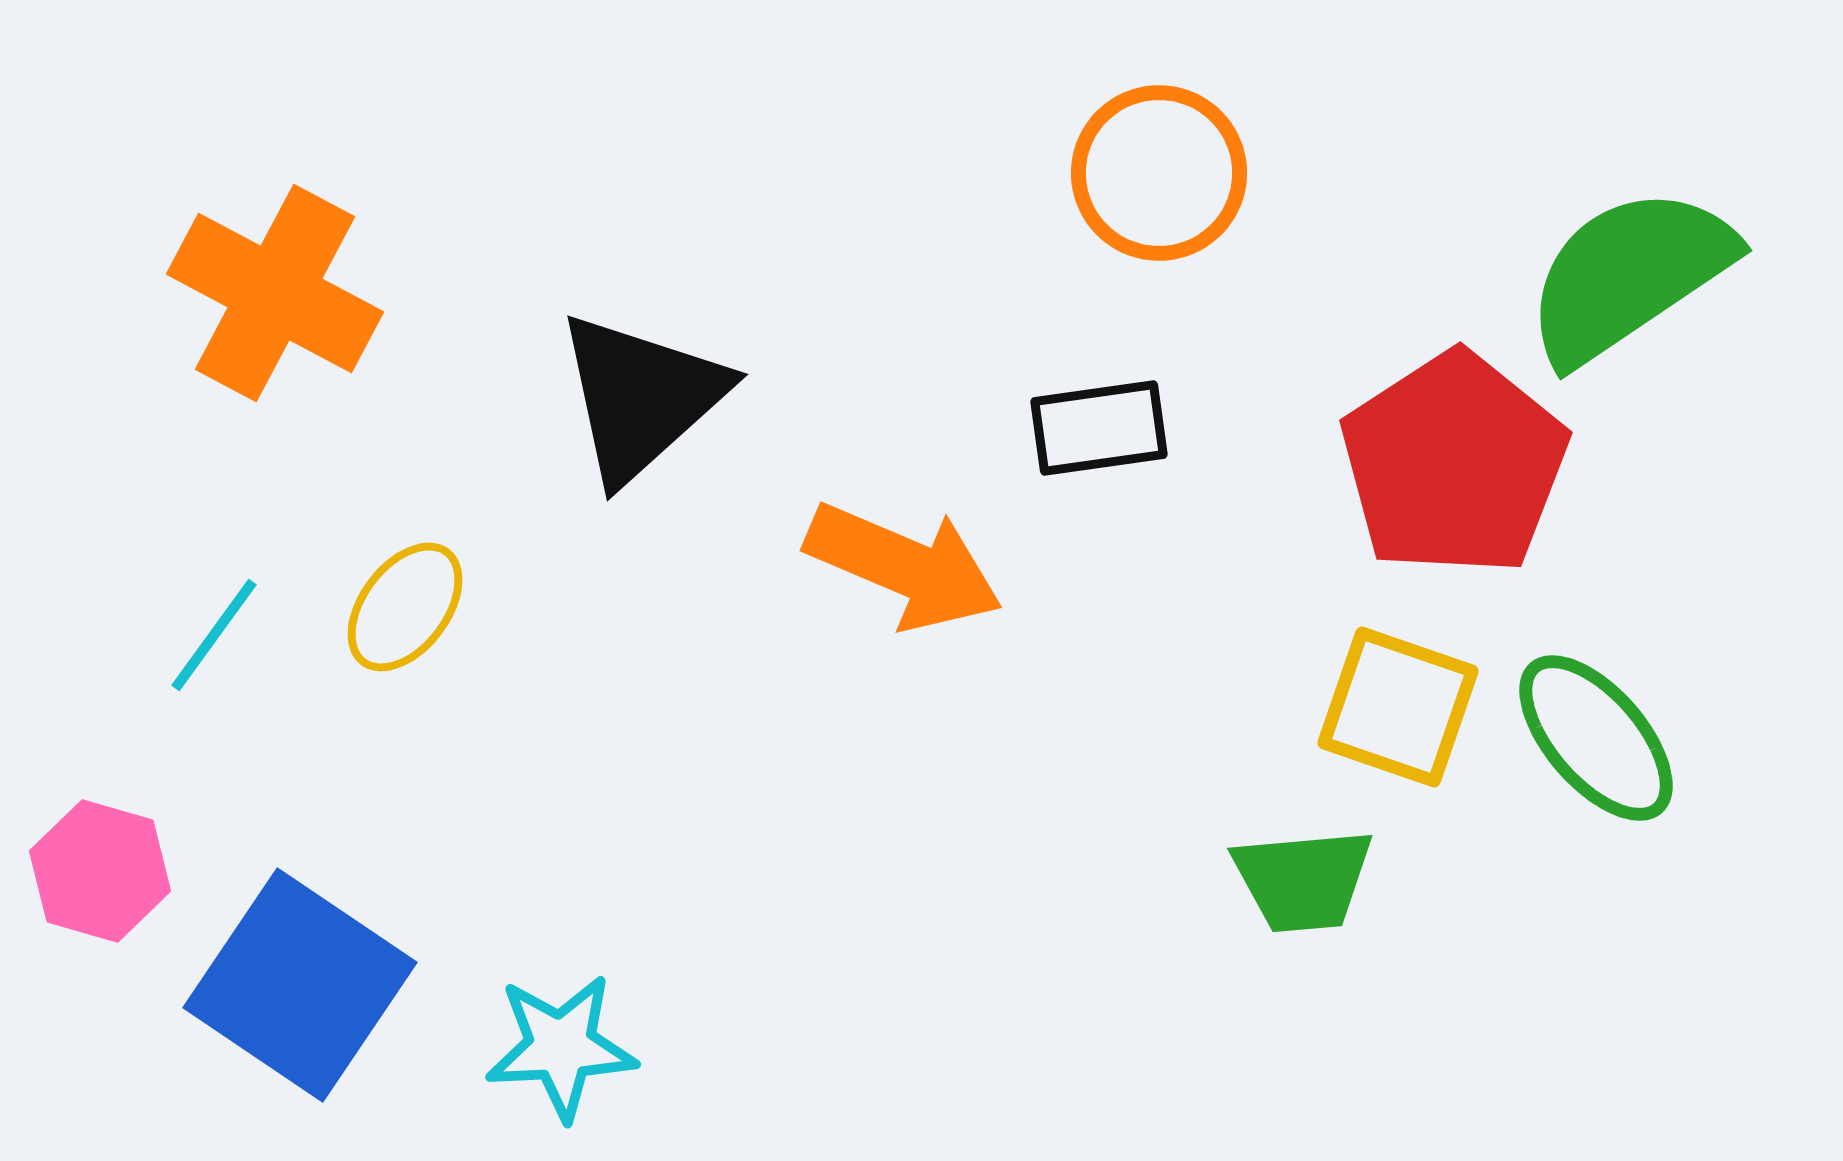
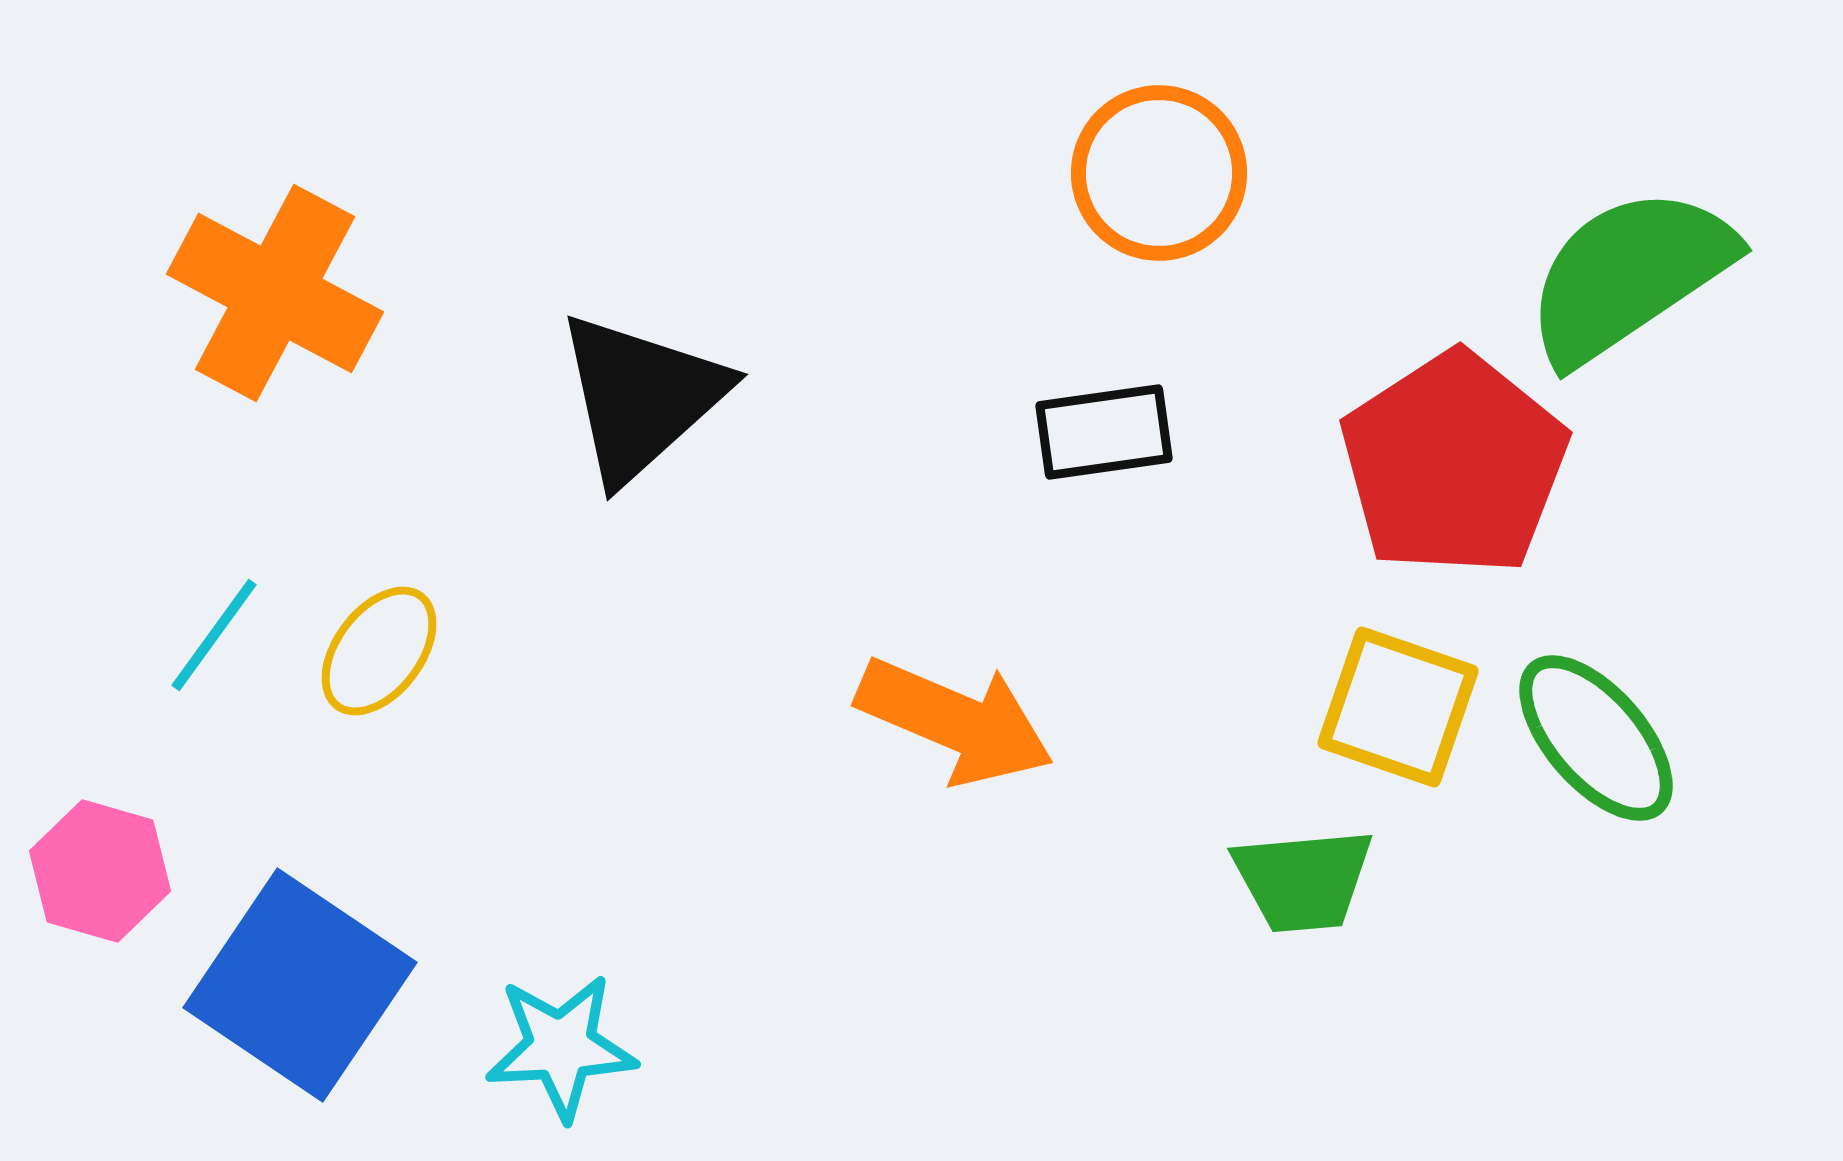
black rectangle: moved 5 px right, 4 px down
orange arrow: moved 51 px right, 155 px down
yellow ellipse: moved 26 px left, 44 px down
